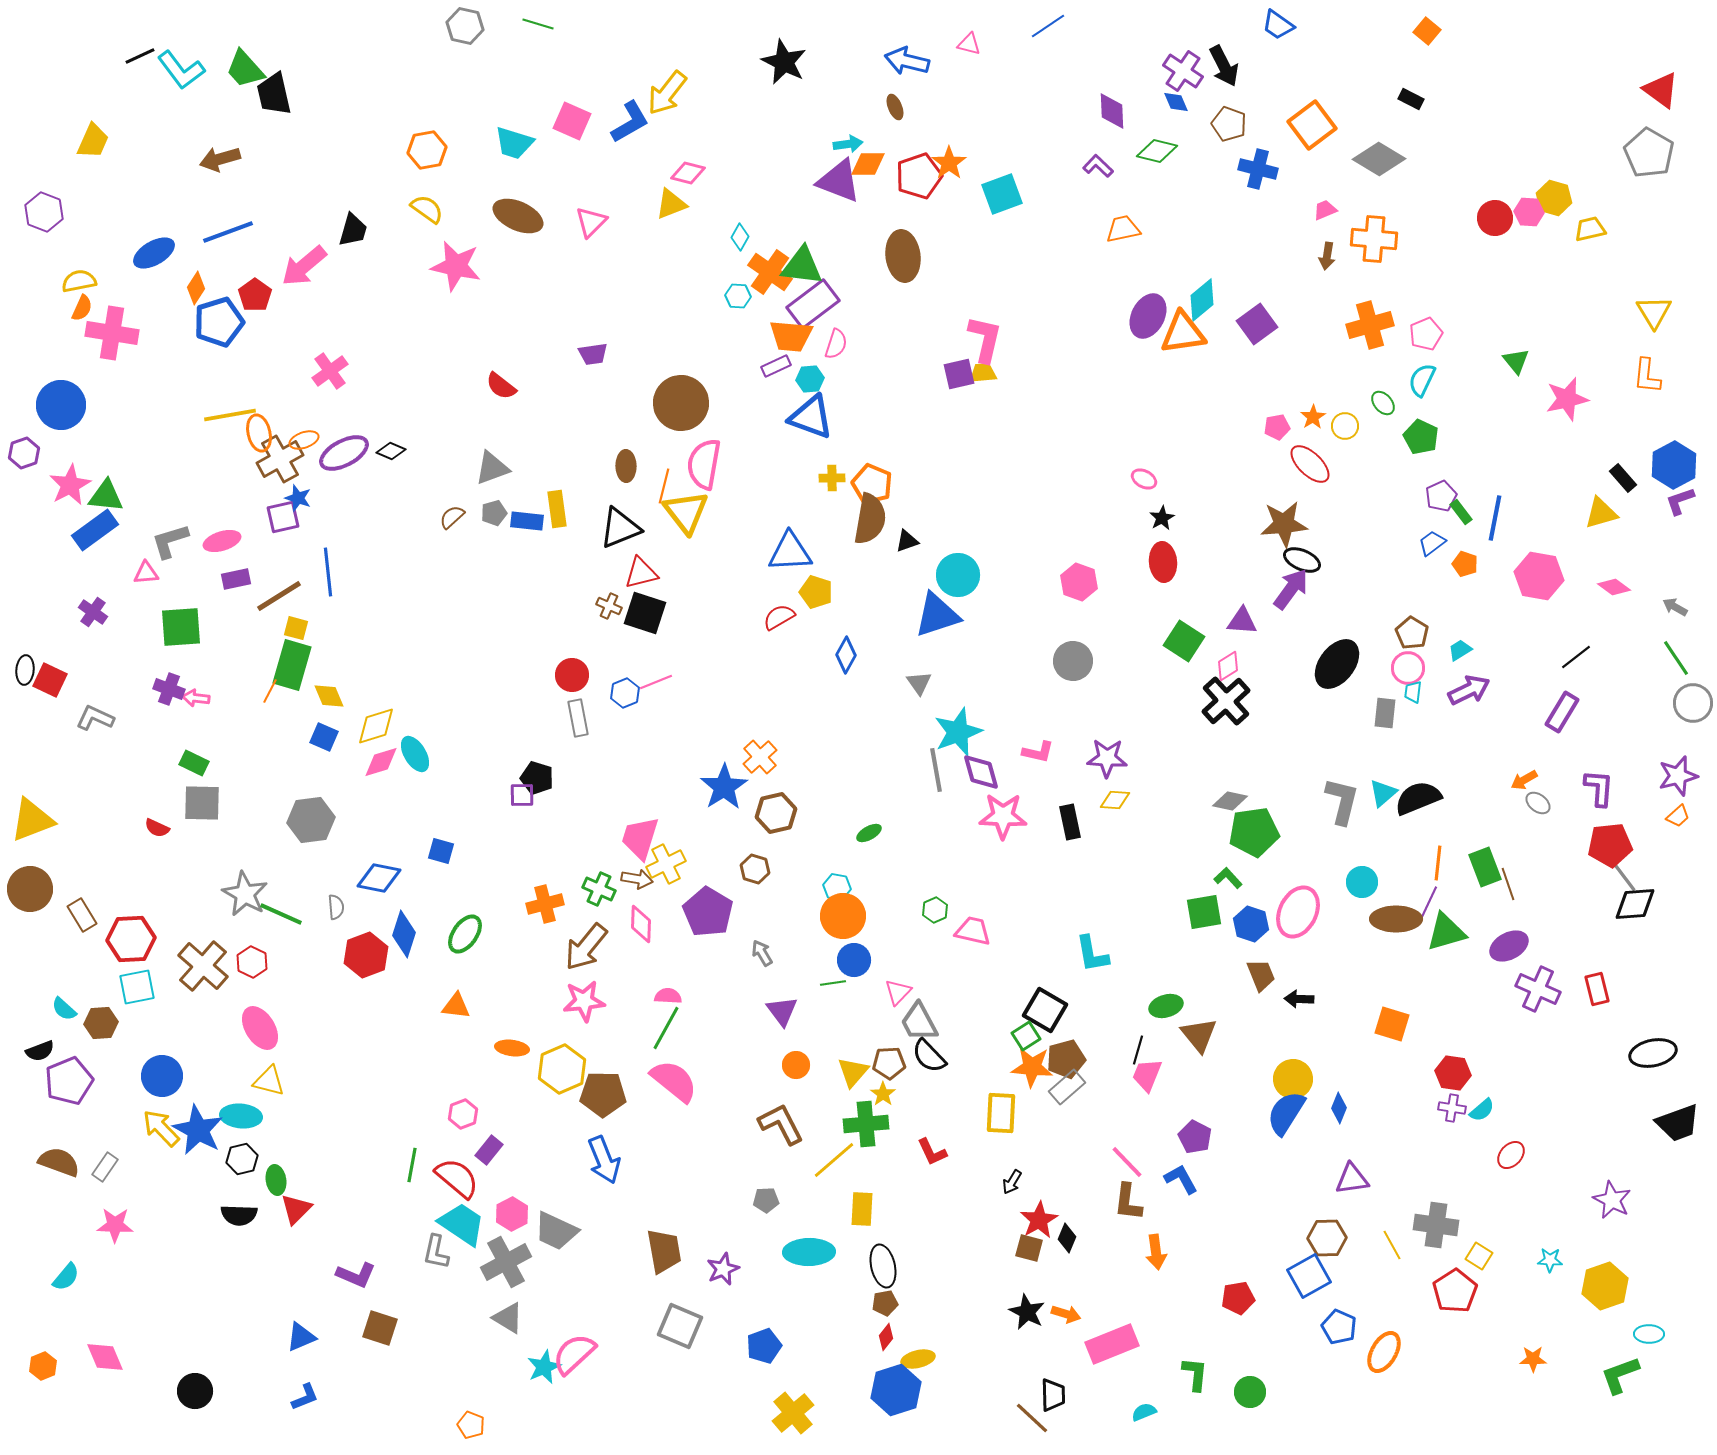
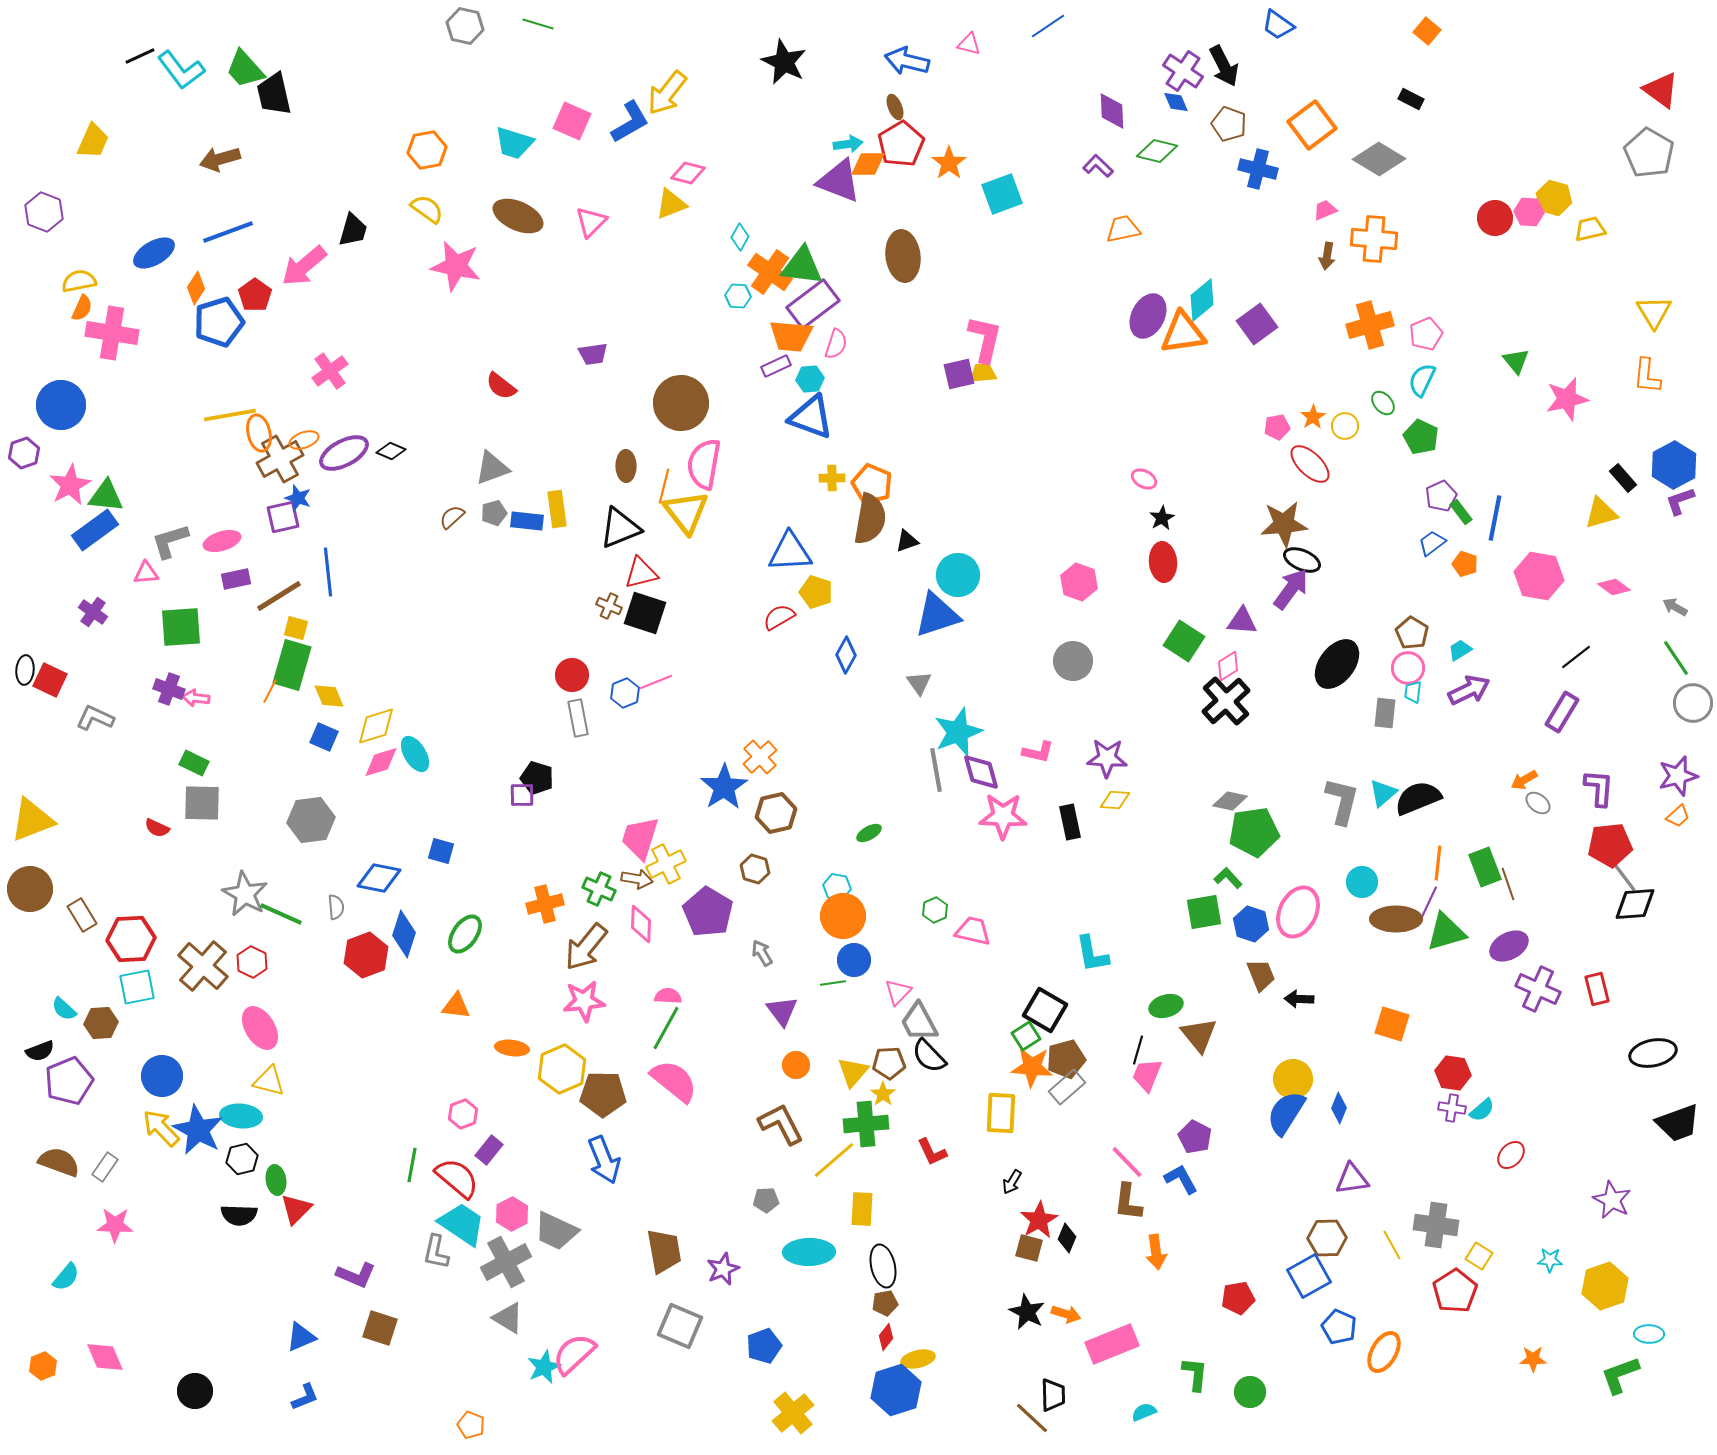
red pentagon at (919, 176): moved 18 px left, 32 px up; rotated 12 degrees counterclockwise
